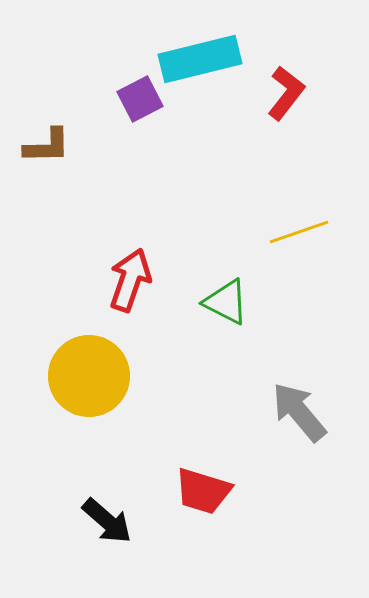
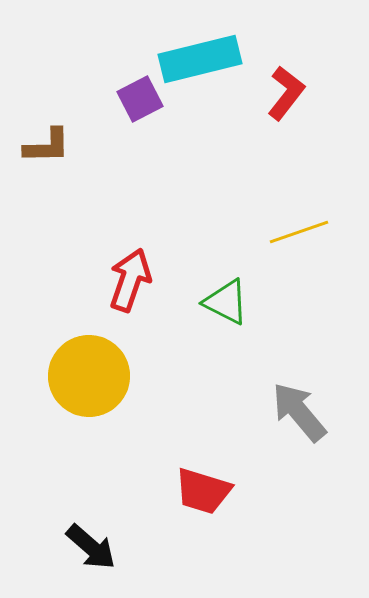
black arrow: moved 16 px left, 26 px down
